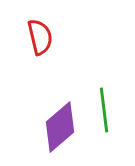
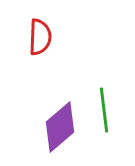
red semicircle: rotated 15 degrees clockwise
